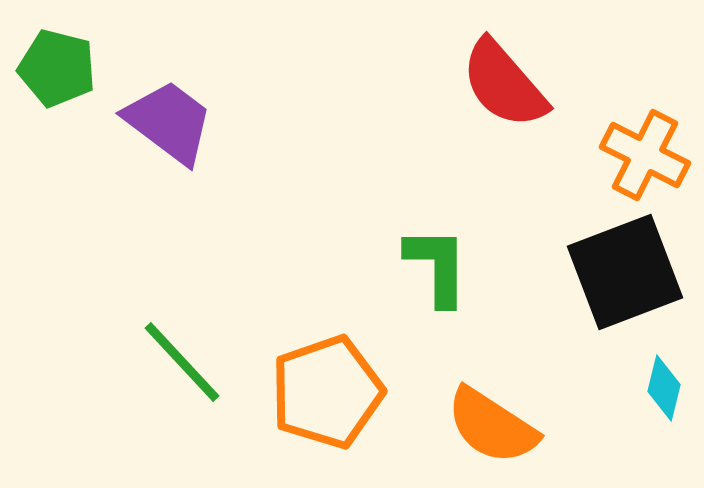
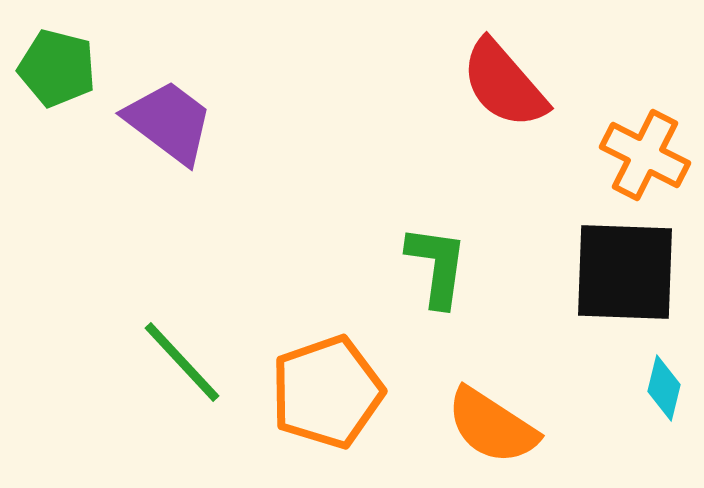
green L-shape: rotated 8 degrees clockwise
black square: rotated 23 degrees clockwise
